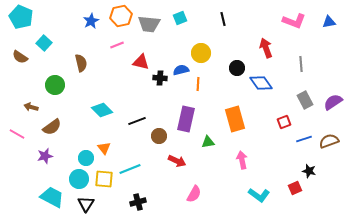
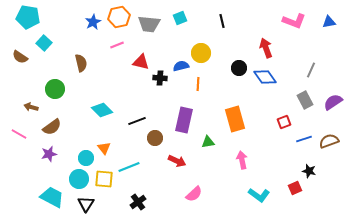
orange hexagon at (121, 16): moved 2 px left, 1 px down
cyan pentagon at (21, 17): moved 7 px right; rotated 15 degrees counterclockwise
black line at (223, 19): moved 1 px left, 2 px down
blue star at (91, 21): moved 2 px right, 1 px down
gray line at (301, 64): moved 10 px right, 6 px down; rotated 28 degrees clockwise
black circle at (237, 68): moved 2 px right
blue semicircle at (181, 70): moved 4 px up
blue diamond at (261, 83): moved 4 px right, 6 px up
green circle at (55, 85): moved 4 px down
purple rectangle at (186, 119): moved 2 px left, 1 px down
pink line at (17, 134): moved 2 px right
brown circle at (159, 136): moved 4 px left, 2 px down
purple star at (45, 156): moved 4 px right, 2 px up
cyan line at (130, 169): moved 1 px left, 2 px up
pink semicircle at (194, 194): rotated 18 degrees clockwise
black cross at (138, 202): rotated 21 degrees counterclockwise
